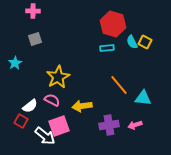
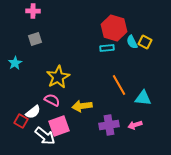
red hexagon: moved 1 px right, 4 px down
orange line: rotated 10 degrees clockwise
white semicircle: moved 3 px right, 6 px down
